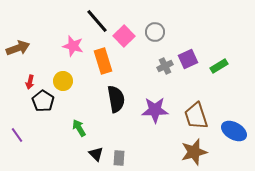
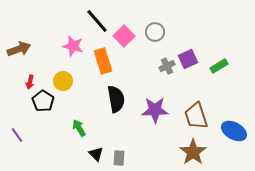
brown arrow: moved 1 px right, 1 px down
gray cross: moved 2 px right
brown star: moved 1 px left; rotated 20 degrees counterclockwise
